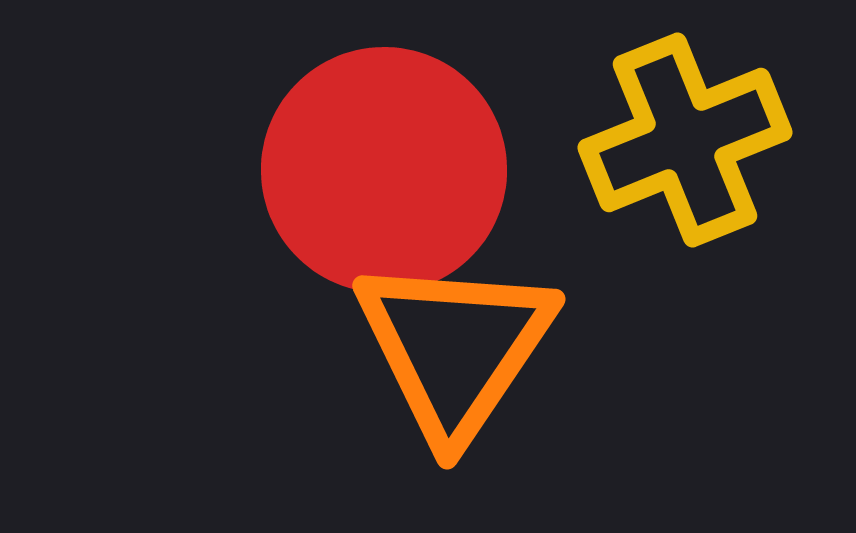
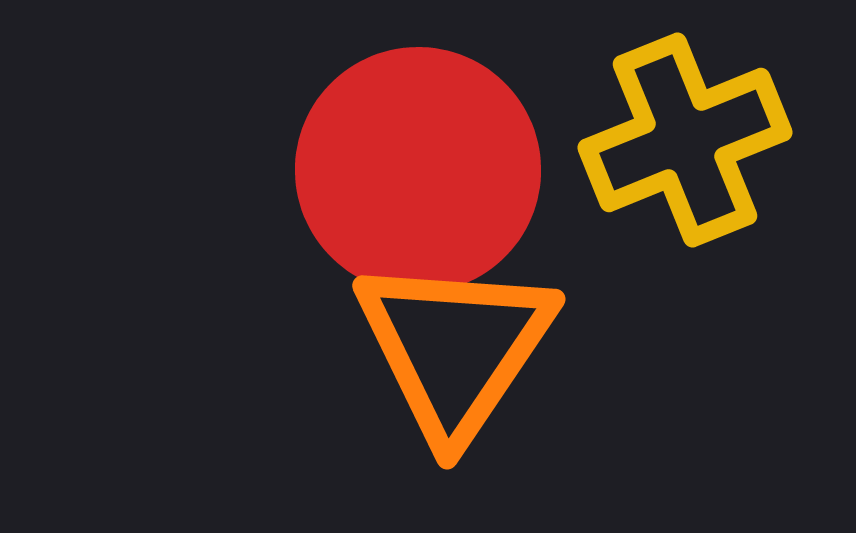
red circle: moved 34 px right
